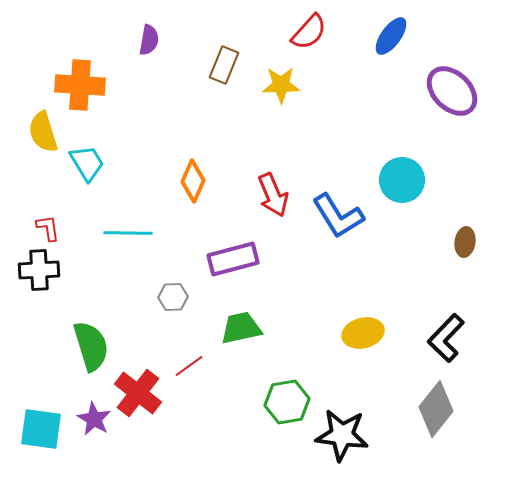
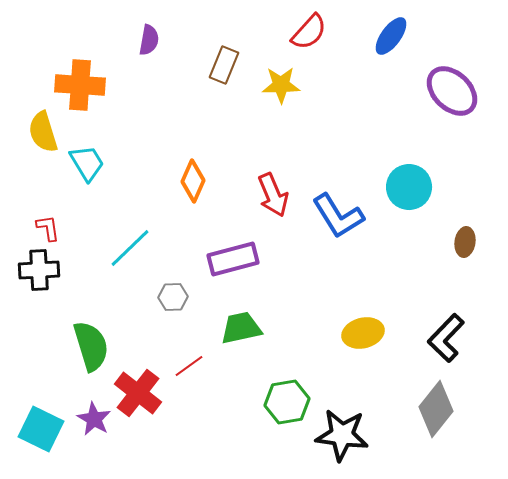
cyan circle: moved 7 px right, 7 px down
cyan line: moved 2 px right, 15 px down; rotated 45 degrees counterclockwise
cyan square: rotated 18 degrees clockwise
